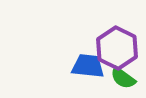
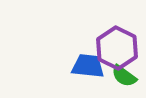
green semicircle: moved 1 px right, 2 px up
